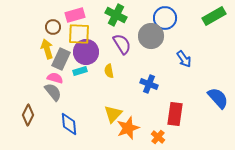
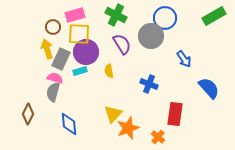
gray semicircle: rotated 126 degrees counterclockwise
blue semicircle: moved 9 px left, 10 px up
brown diamond: moved 1 px up
